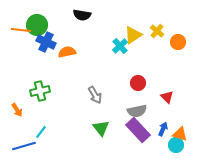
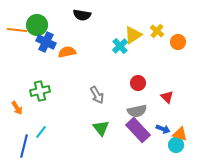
orange line: moved 4 px left
gray arrow: moved 2 px right
orange arrow: moved 2 px up
blue arrow: rotated 88 degrees clockwise
blue line: rotated 60 degrees counterclockwise
